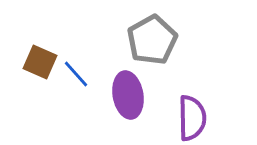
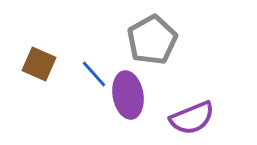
brown square: moved 1 px left, 2 px down
blue line: moved 18 px right
purple semicircle: rotated 69 degrees clockwise
